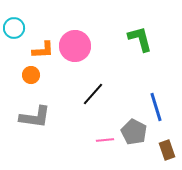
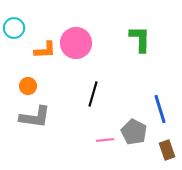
green L-shape: rotated 16 degrees clockwise
pink circle: moved 1 px right, 3 px up
orange L-shape: moved 2 px right
orange circle: moved 3 px left, 11 px down
black line: rotated 25 degrees counterclockwise
blue line: moved 4 px right, 2 px down
